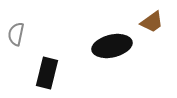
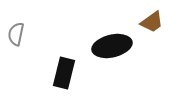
black rectangle: moved 17 px right
